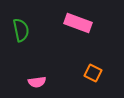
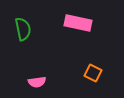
pink rectangle: rotated 8 degrees counterclockwise
green semicircle: moved 2 px right, 1 px up
